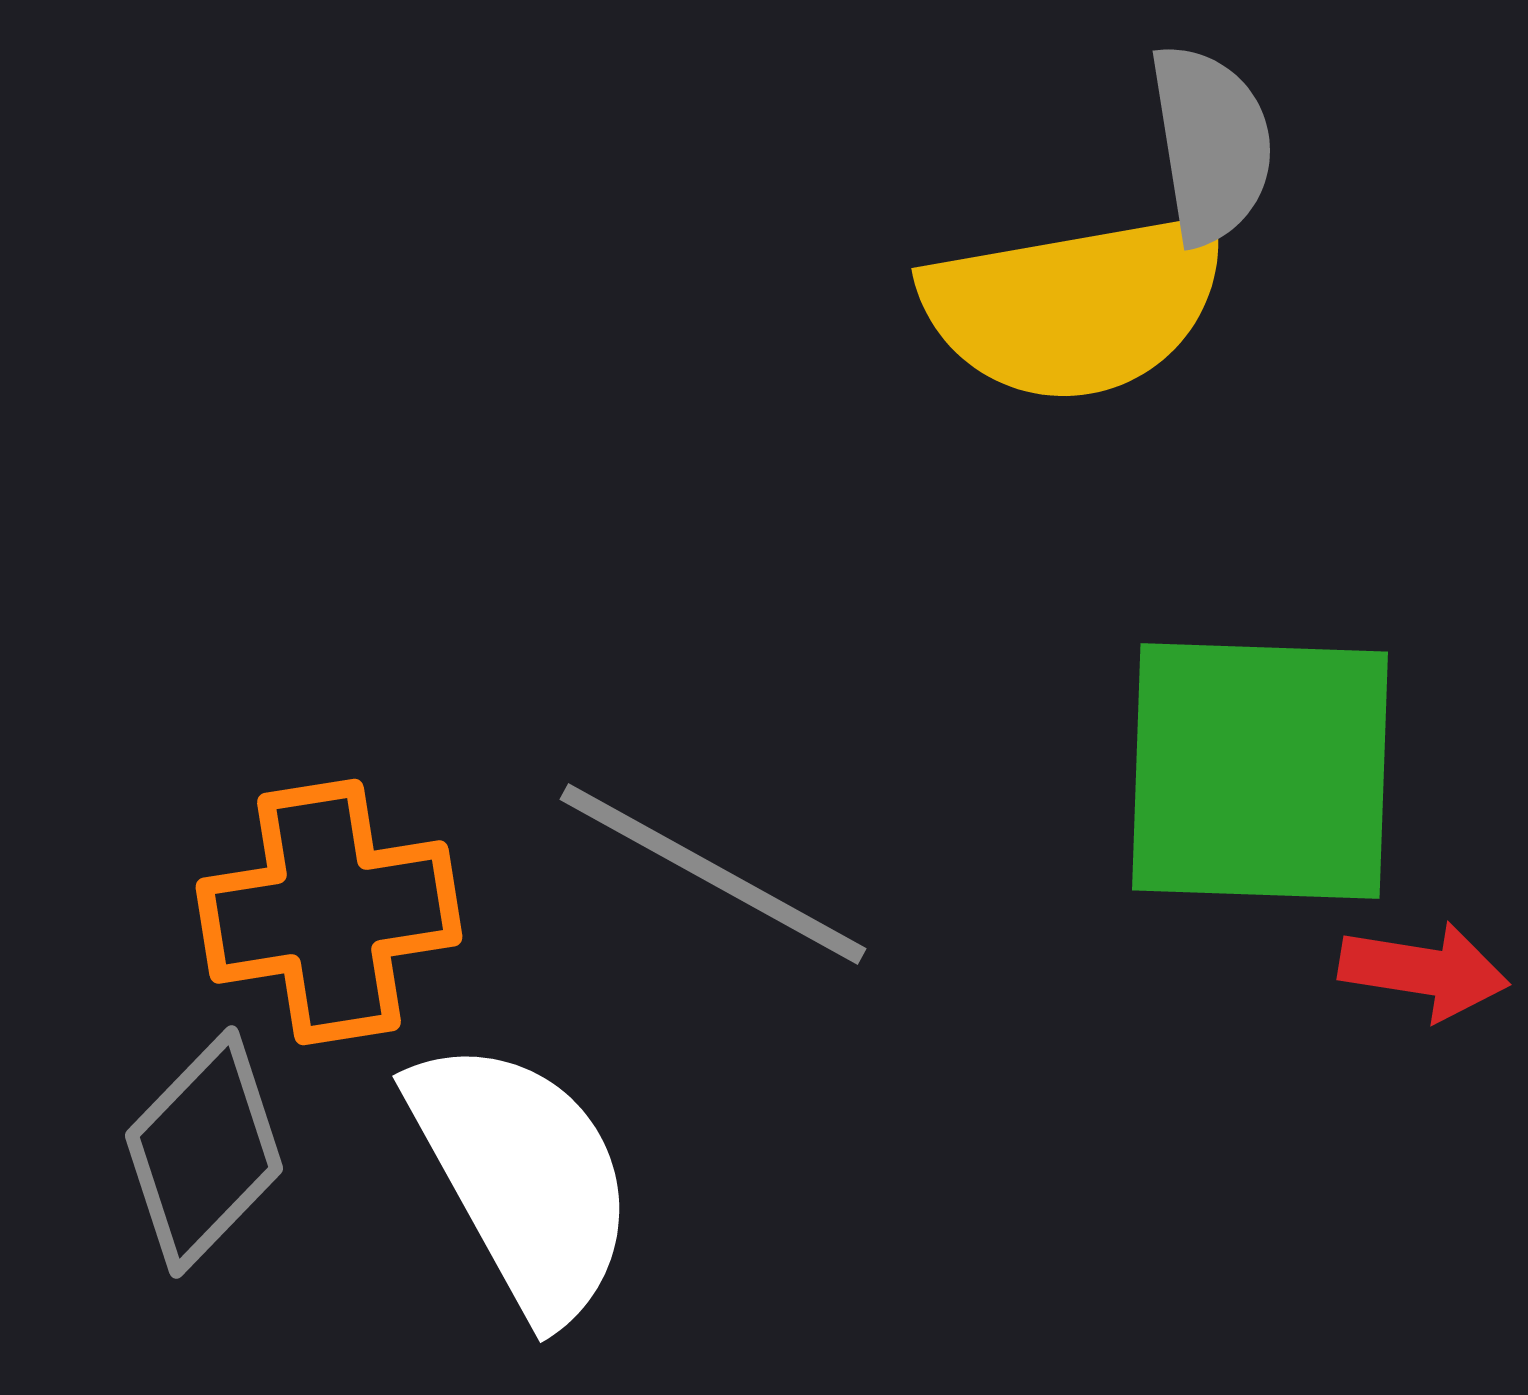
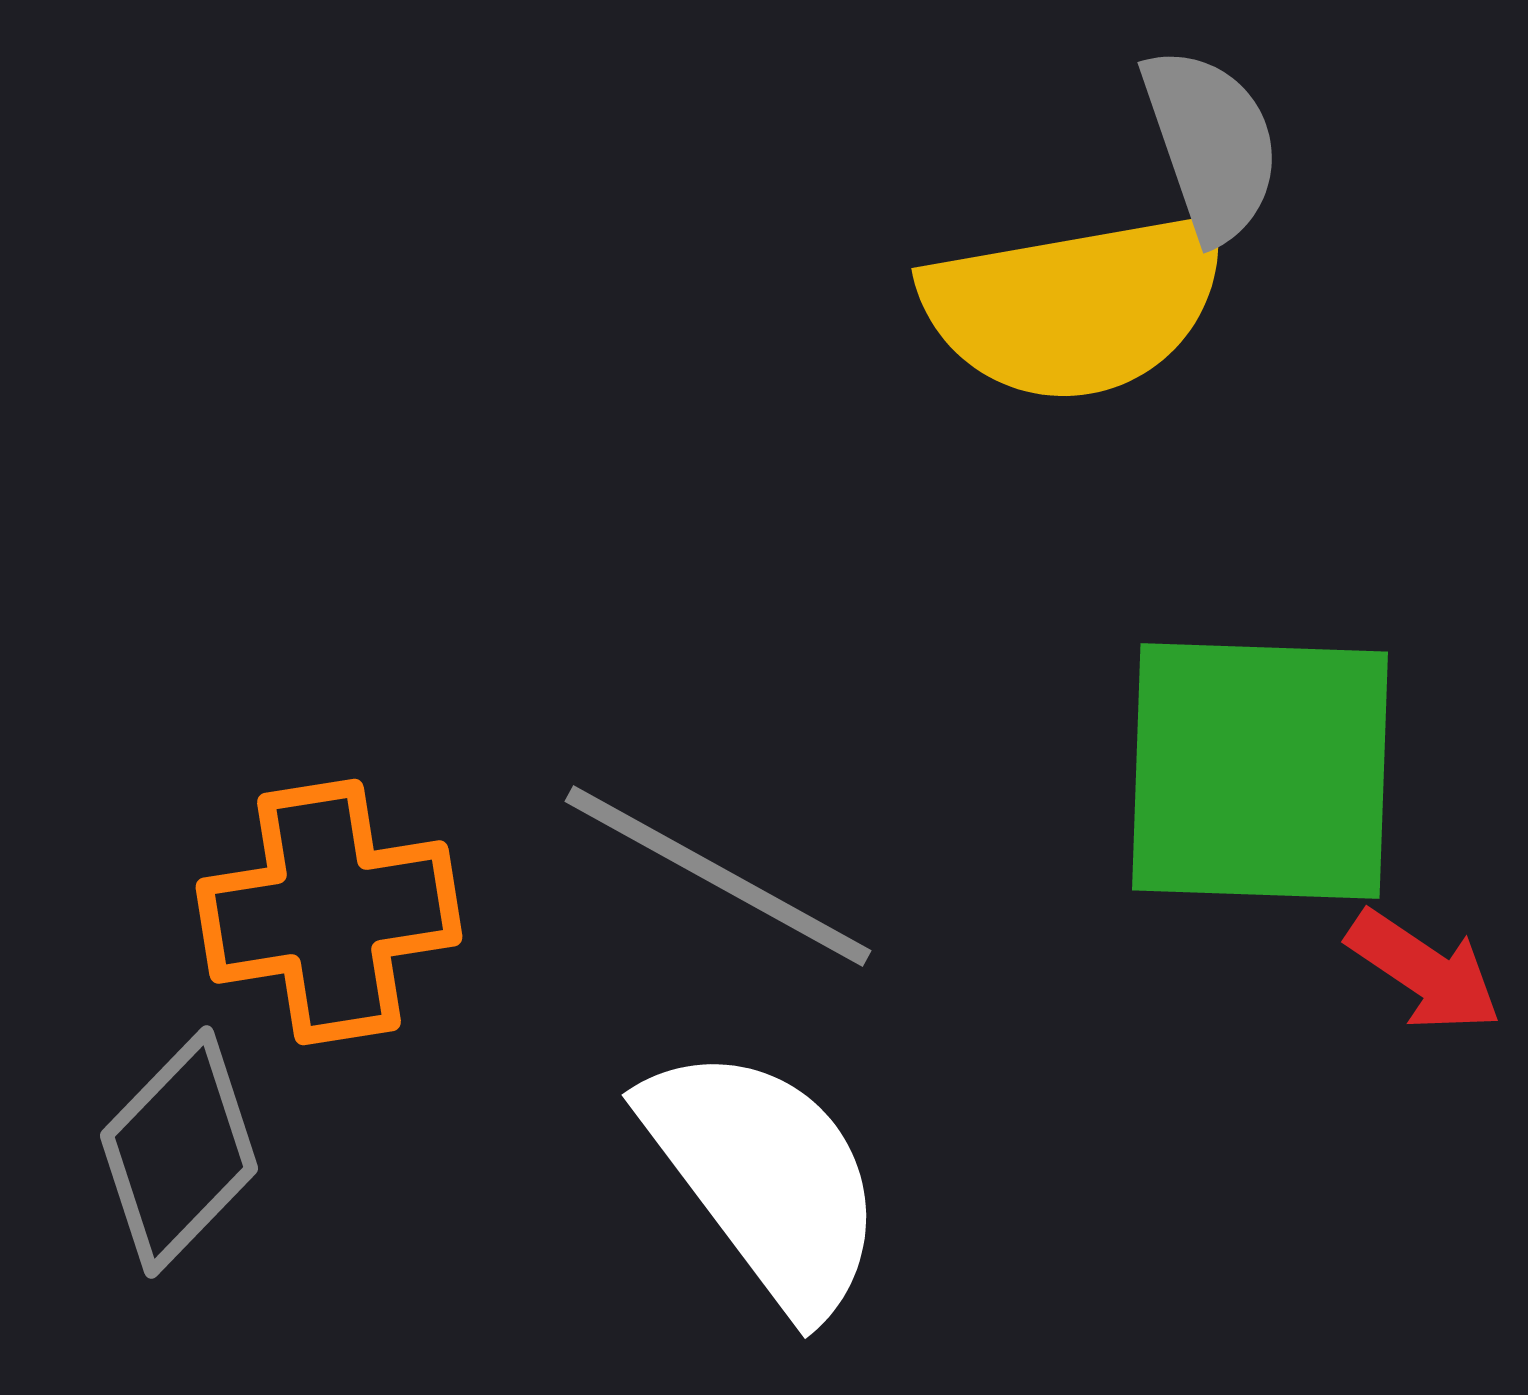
gray semicircle: rotated 10 degrees counterclockwise
gray line: moved 5 px right, 2 px down
red arrow: rotated 25 degrees clockwise
gray diamond: moved 25 px left
white semicircle: moved 242 px right; rotated 8 degrees counterclockwise
